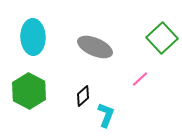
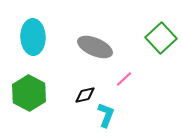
green square: moved 1 px left
pink line: moved 16 px left
green hexagon: moved 2 px down
black diamond: moved 2 px right, 1 px up; rotated 30 degrees clockwise
